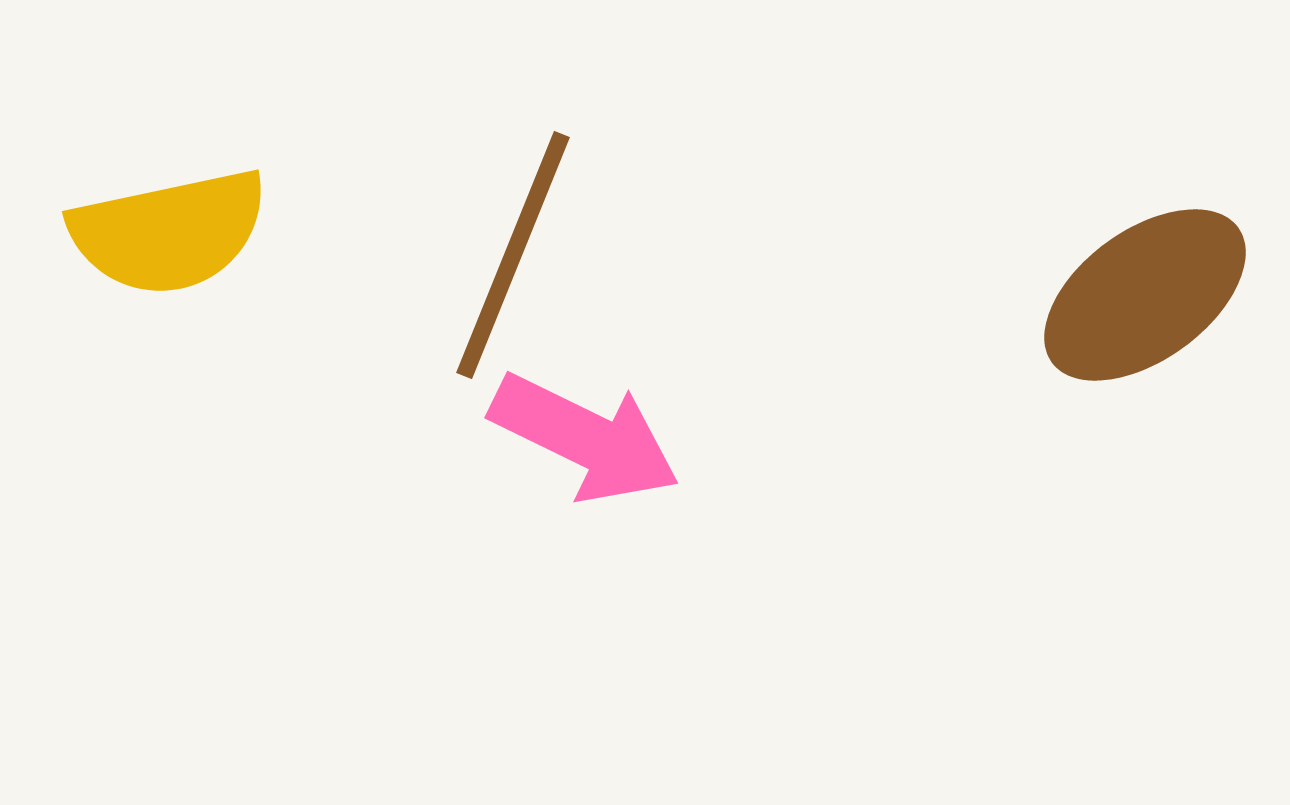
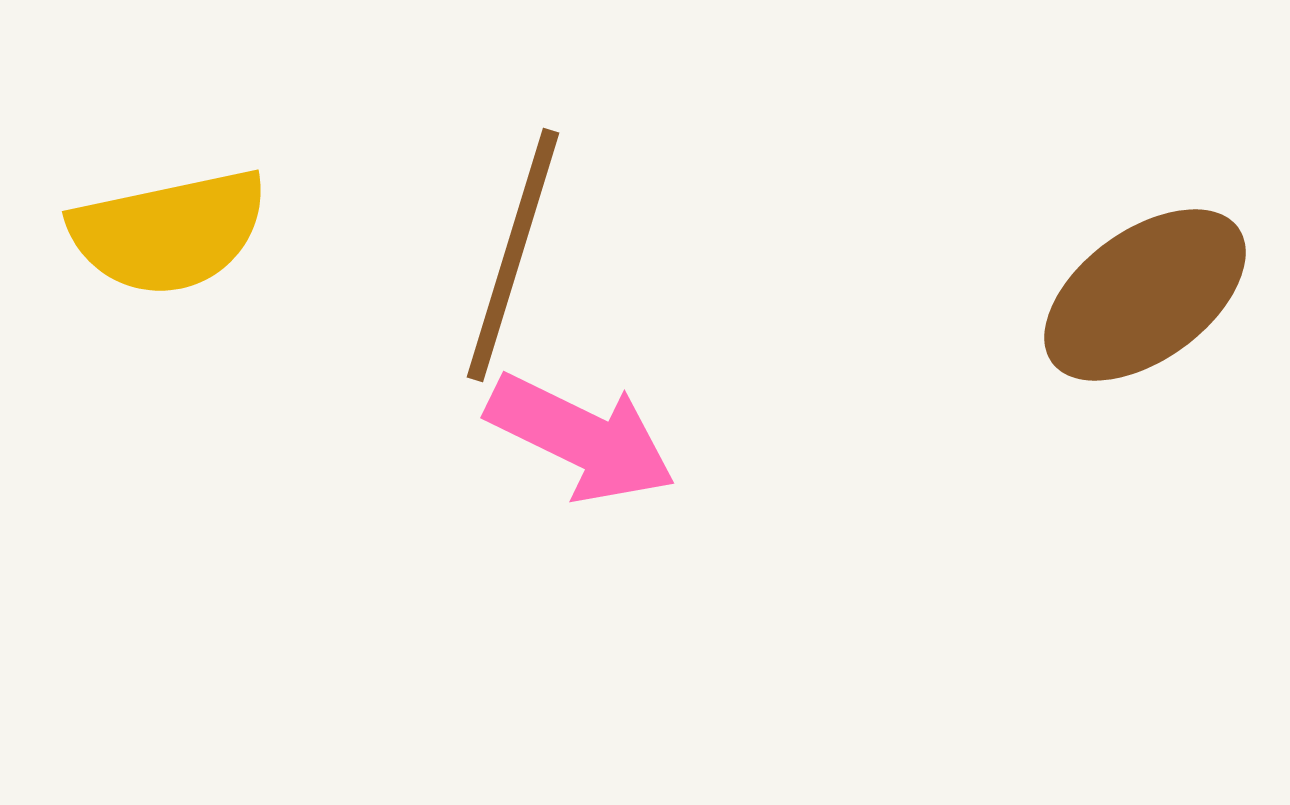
brown line: rotated 5 degrees counterclockwise
pink arrow: moved 4 px left
